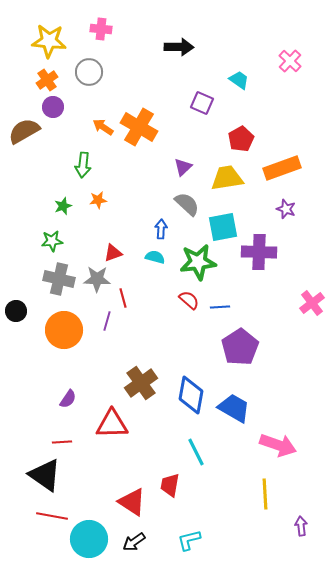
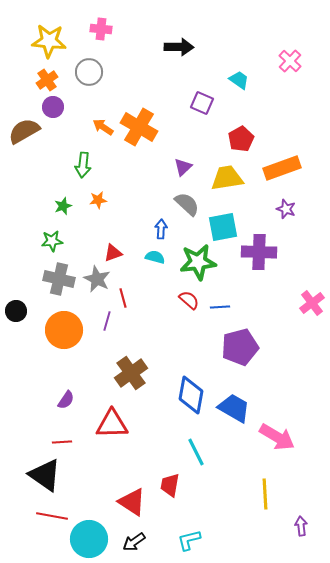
gray star at (97, 279): rotated 24 degrees clockwise
purple pentagon at (240, 347): rotated 18 degrees clockwise
brown cross at (141, 383): moved 10 px left, 10 px up
purple semicircle at (68, 399): moved 2 px left, 1 px down
pink arrow at (278, 445): moved 1 px left, 8 px up; rotated 12 degrees clockwise
